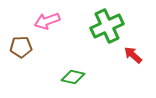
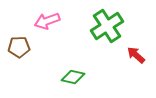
green cross: rotated 8 degrees counterclockwise
brown pentagon: moved 2 px left
red arrow: moved 3 px right
